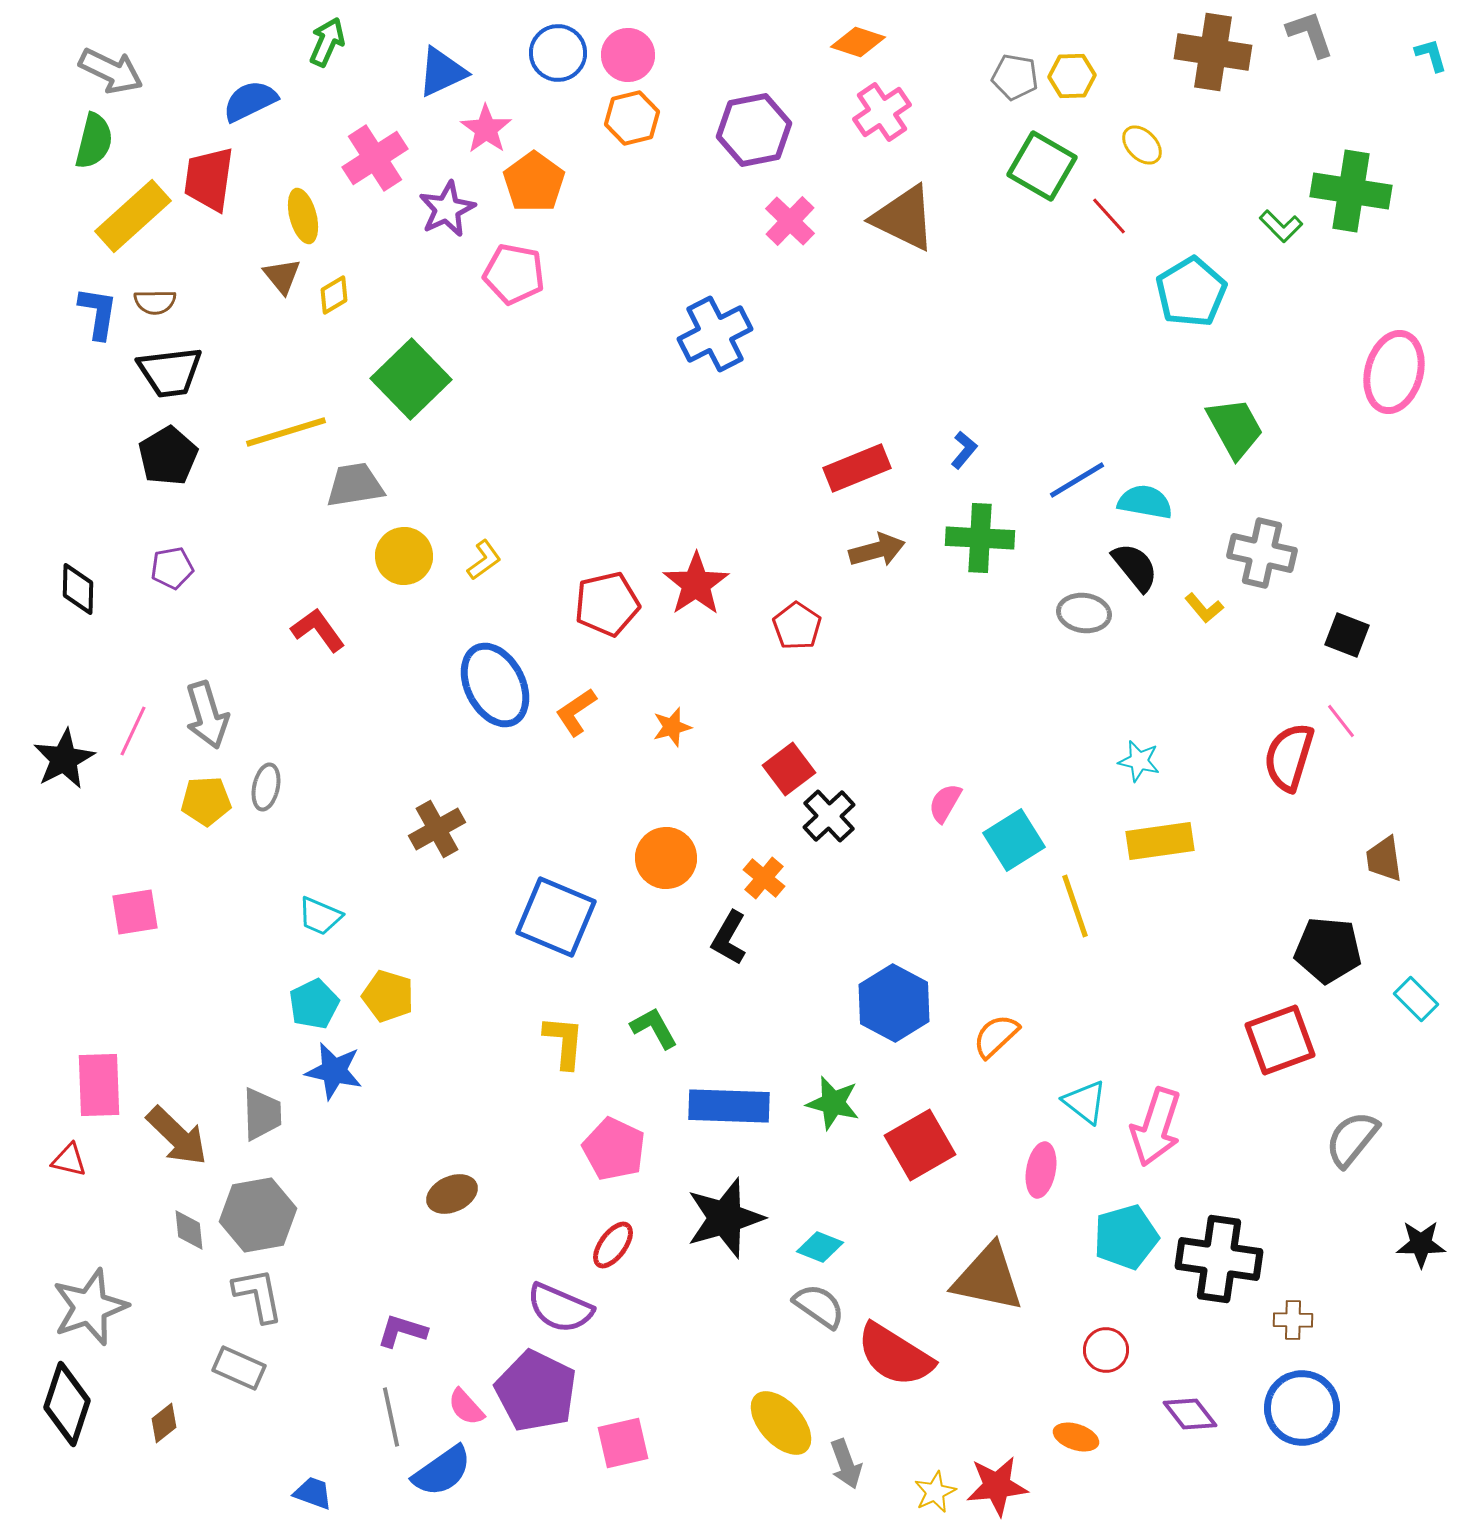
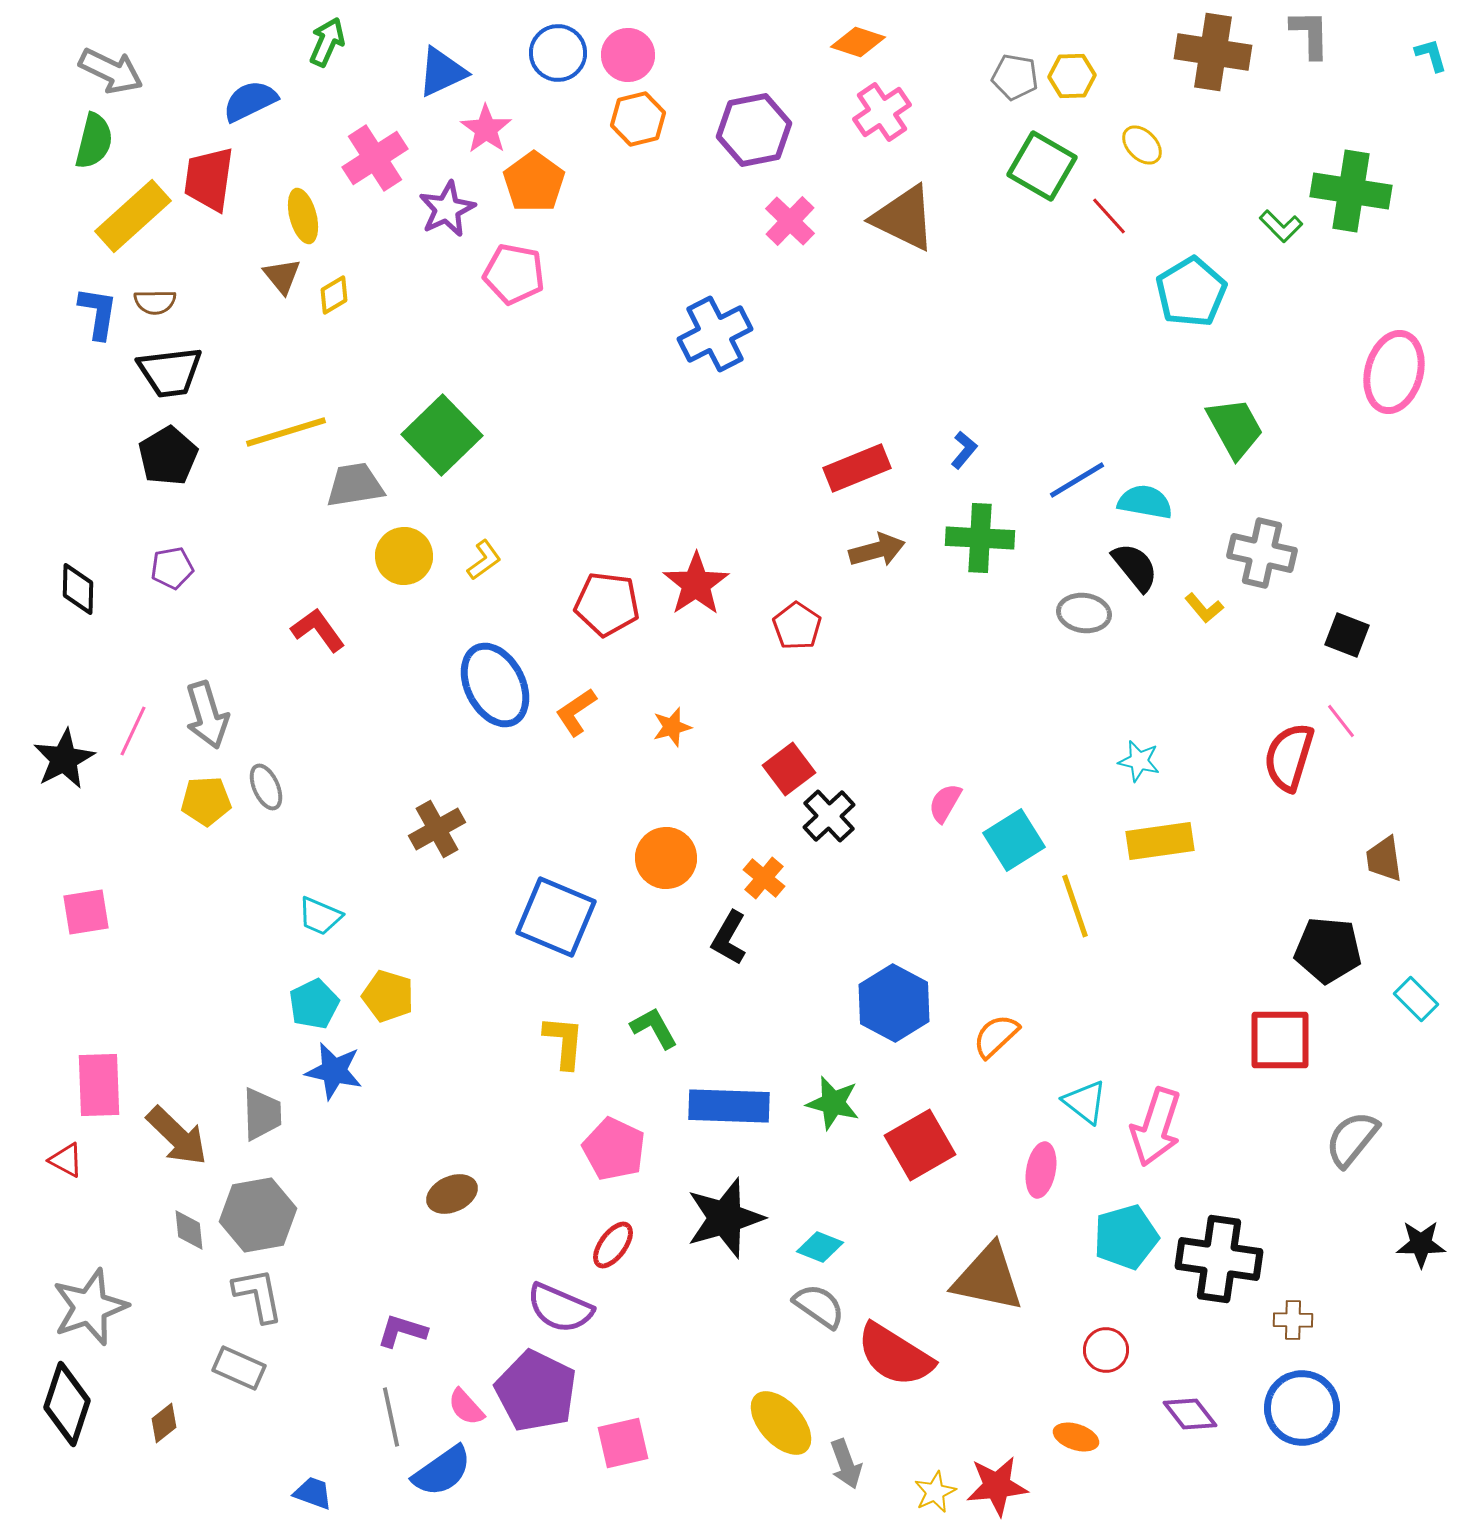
gray L-shape at (1310, 34): rotated 18 degrees clockwise
orange hexagon at (632, 118): moved 6 px right, 1 px down
green square at (411, 379): moved 31 px right, 56 px down
red pentagon at (607, 604): rotated 20 degrees clockwise
gray ellipse at (266, 787): rotated 36 degrees counterclockwise
pink square at (135, 912): moved 49 px left
red square at (1280, 1040): rotated 20 degrees clockwise
red triangle at (69, 1160): moved 3 px left; rotated 15 degrees clockwise
